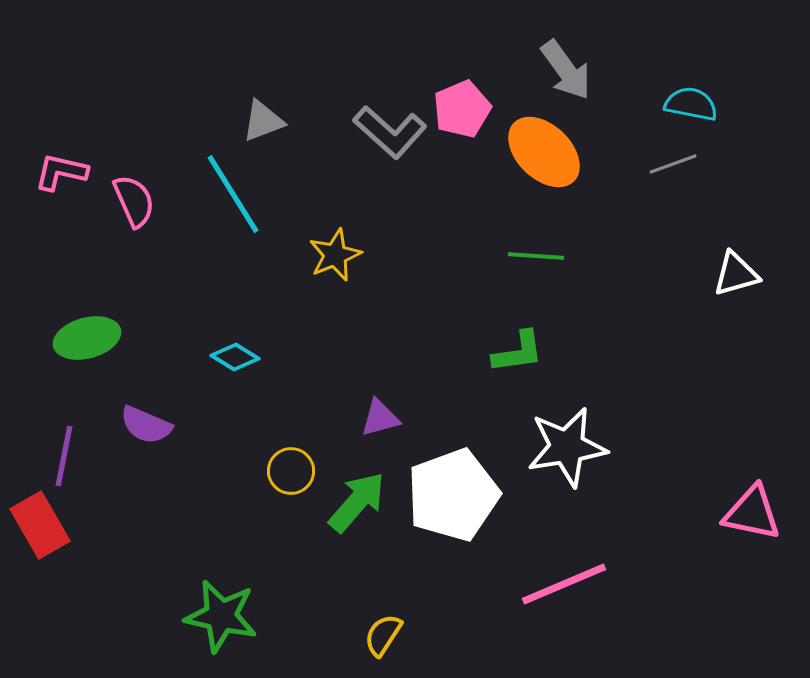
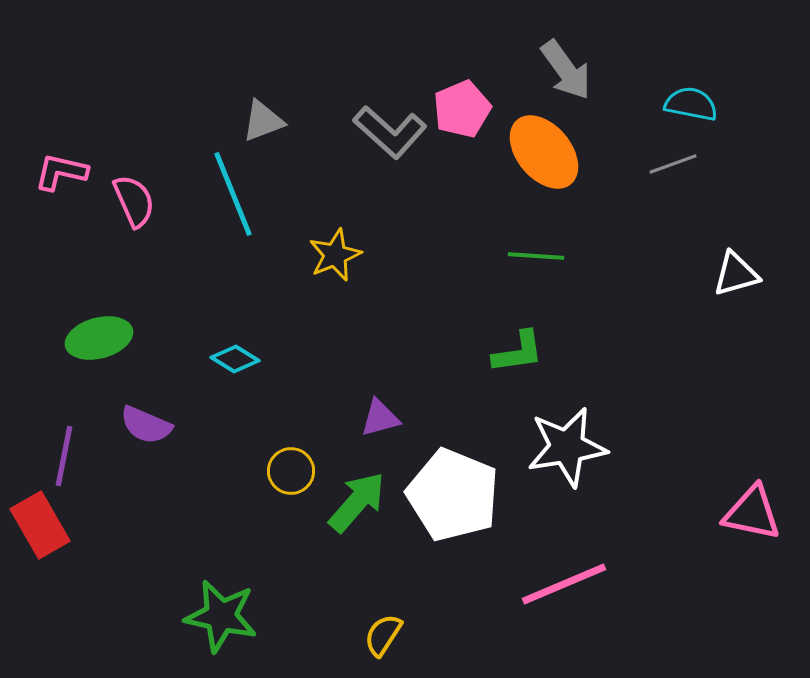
orange ellipse: rotated 6 degrees clockwise
cyan line: rotated 10 degrees clockwise
green ellipse: moved 12 px right
cyan diamond: moved 2 px down
white pentagon: rotated 30 degrees counterclockwise
